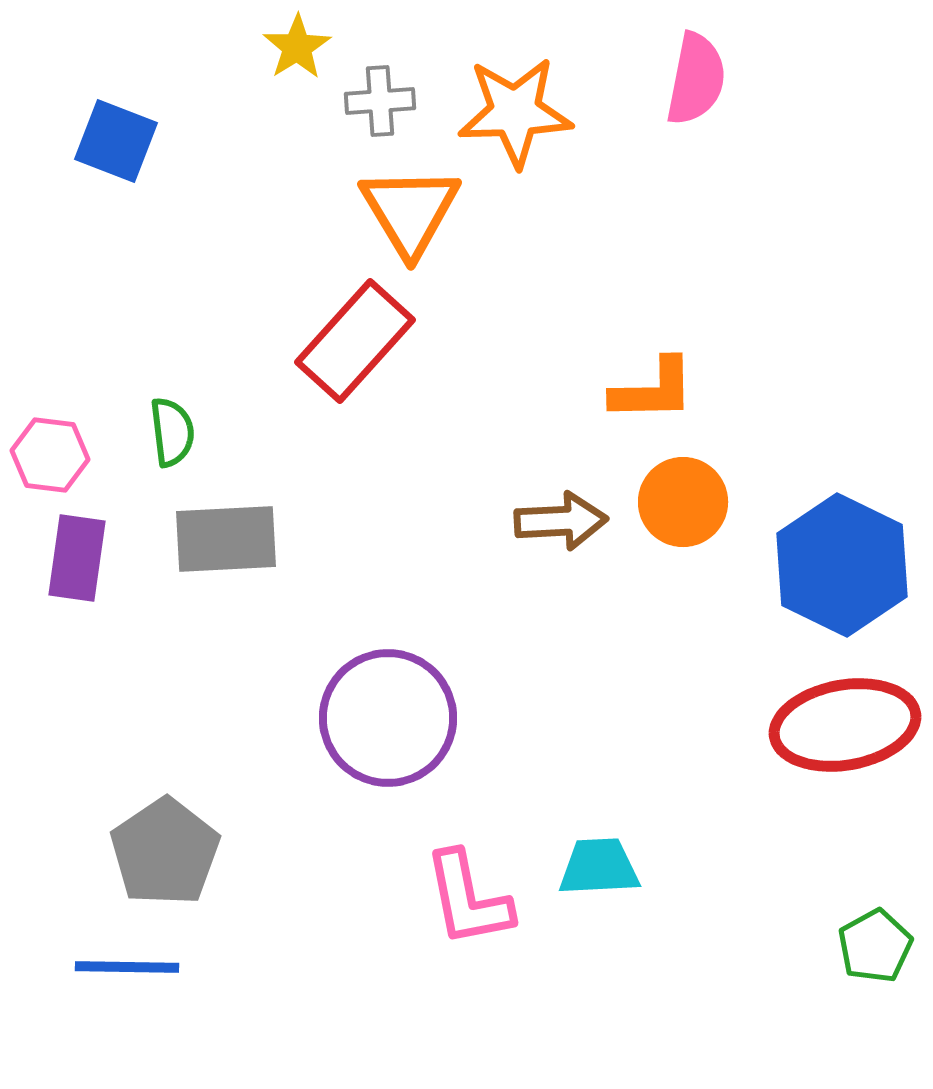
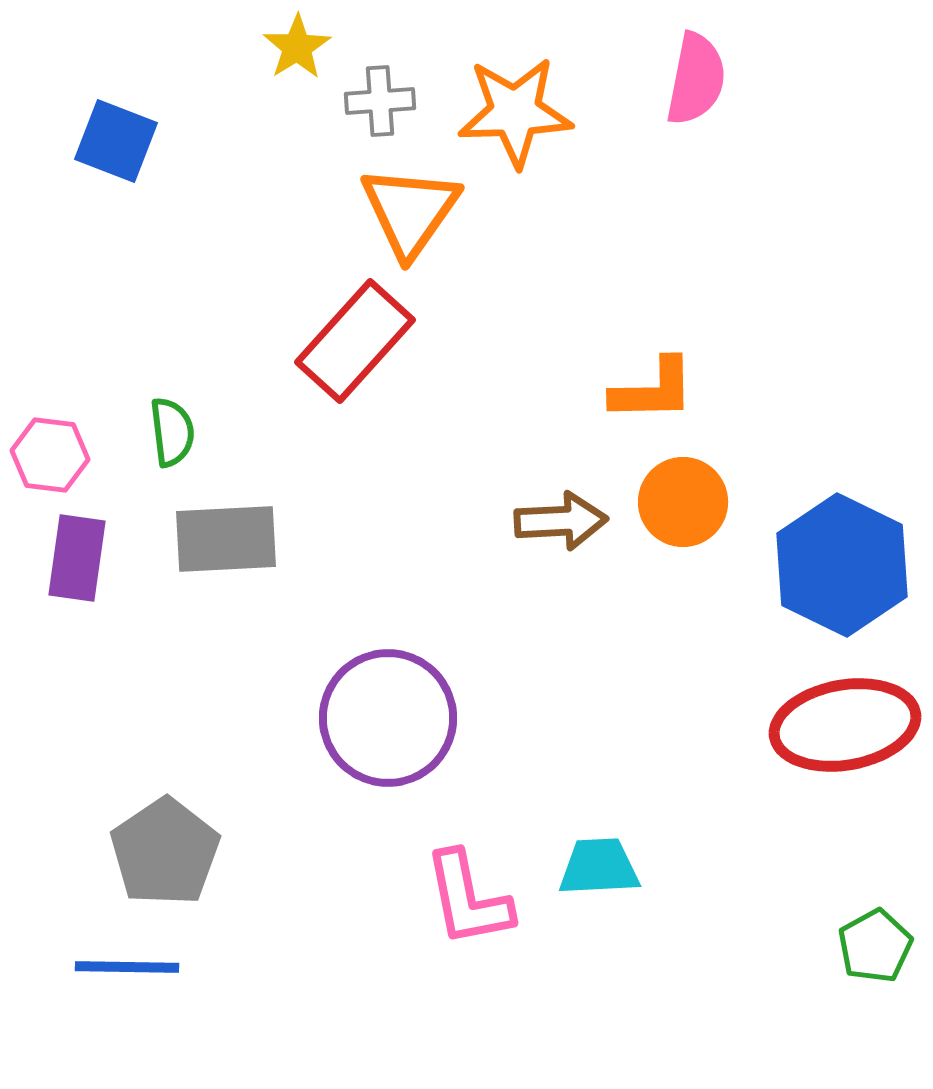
orange triangle: rotated 6 degrees clockwise
